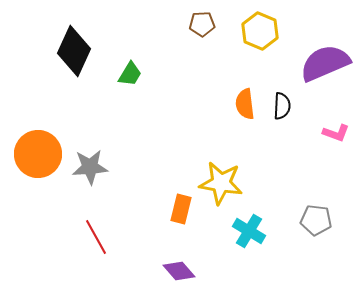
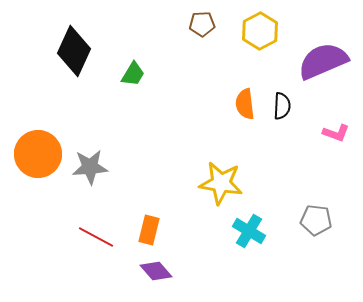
yellow hexagon: rotated 9 degrees clockwise
purple semicircle: moved 2 px left, 2 px up
green trapezoid: moved 3 px right
orange rectangle: moved 32 px left, 21 px down
red line: rotated 33 degrees counterclockwise
purple diamond: moved 23 px left
